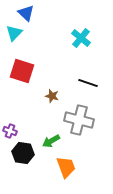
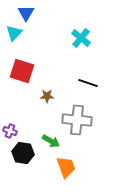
blue triangle: rotated 18 degrees clockwise
brown star: moved 5 px left; rotated 16 degrees counterclockwise
gray cross: moved 2 px left; rotated 8 degrees counterclockwise
green arrow: rotated 120 degrees counterclockwise
